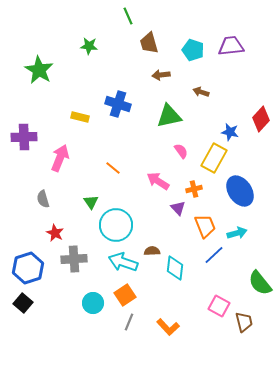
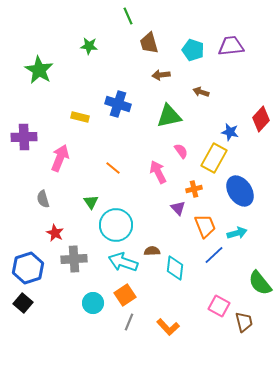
pink arrow at (158, 181): moved 9 px up; rotated 30 degrees clockwise
